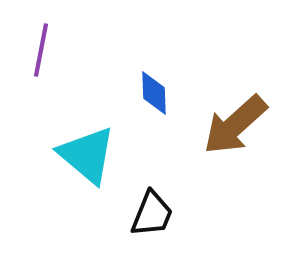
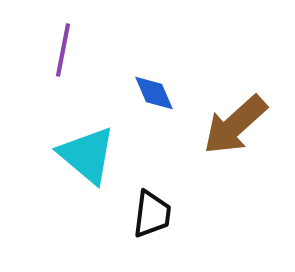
purple line: moved 22 px right
blue diamond: rotated 21 degrees counterclockwise
black trapezoid: rotated 15 degrees counterclockwise
